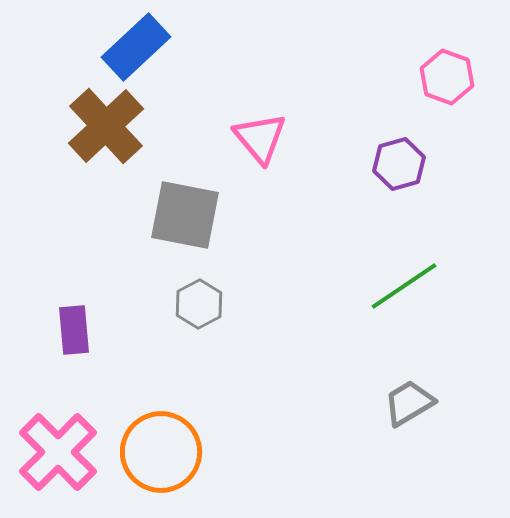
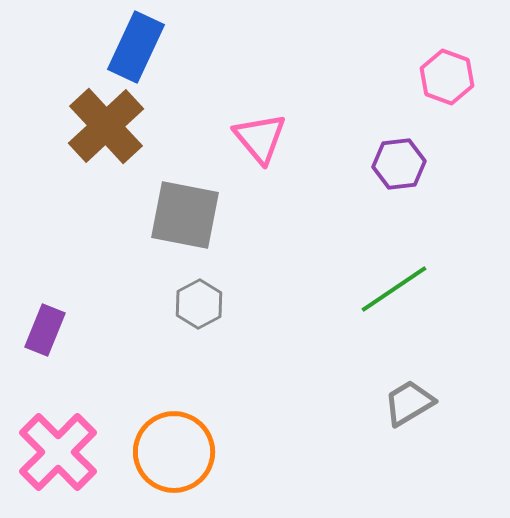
blue rectangle: rotated 22 degrees counterclockwise
purple hexagon: rotated 9 degrees clockwise
green line: moved 10 px left, 3 px down
purple rectangle: moved 29 px left; rotated 27 degrees clockwise
orange circle: moved 13 px right
